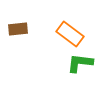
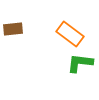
brown rectangle: moved 5 px left
